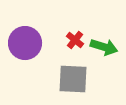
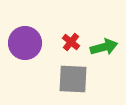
red cross: moved 4 px left, 2 px down
green arrow: rotated 32 degrees counterclockwise
